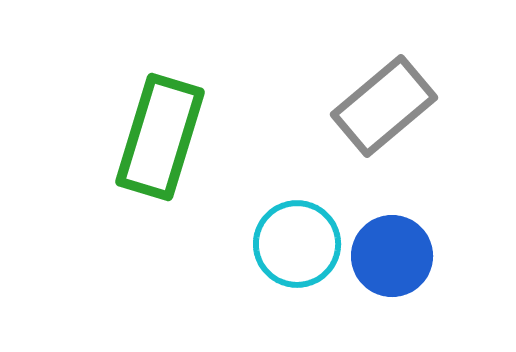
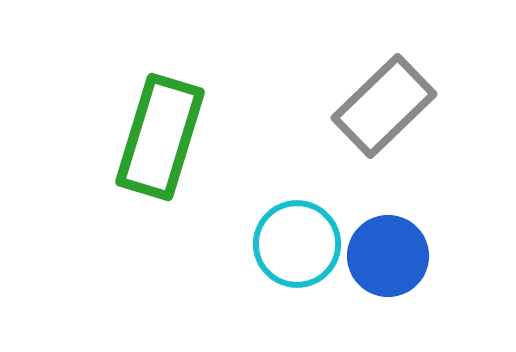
gray rectangle: rotated 4 degrees counterclockwise
blue circle: moved 4 px left
